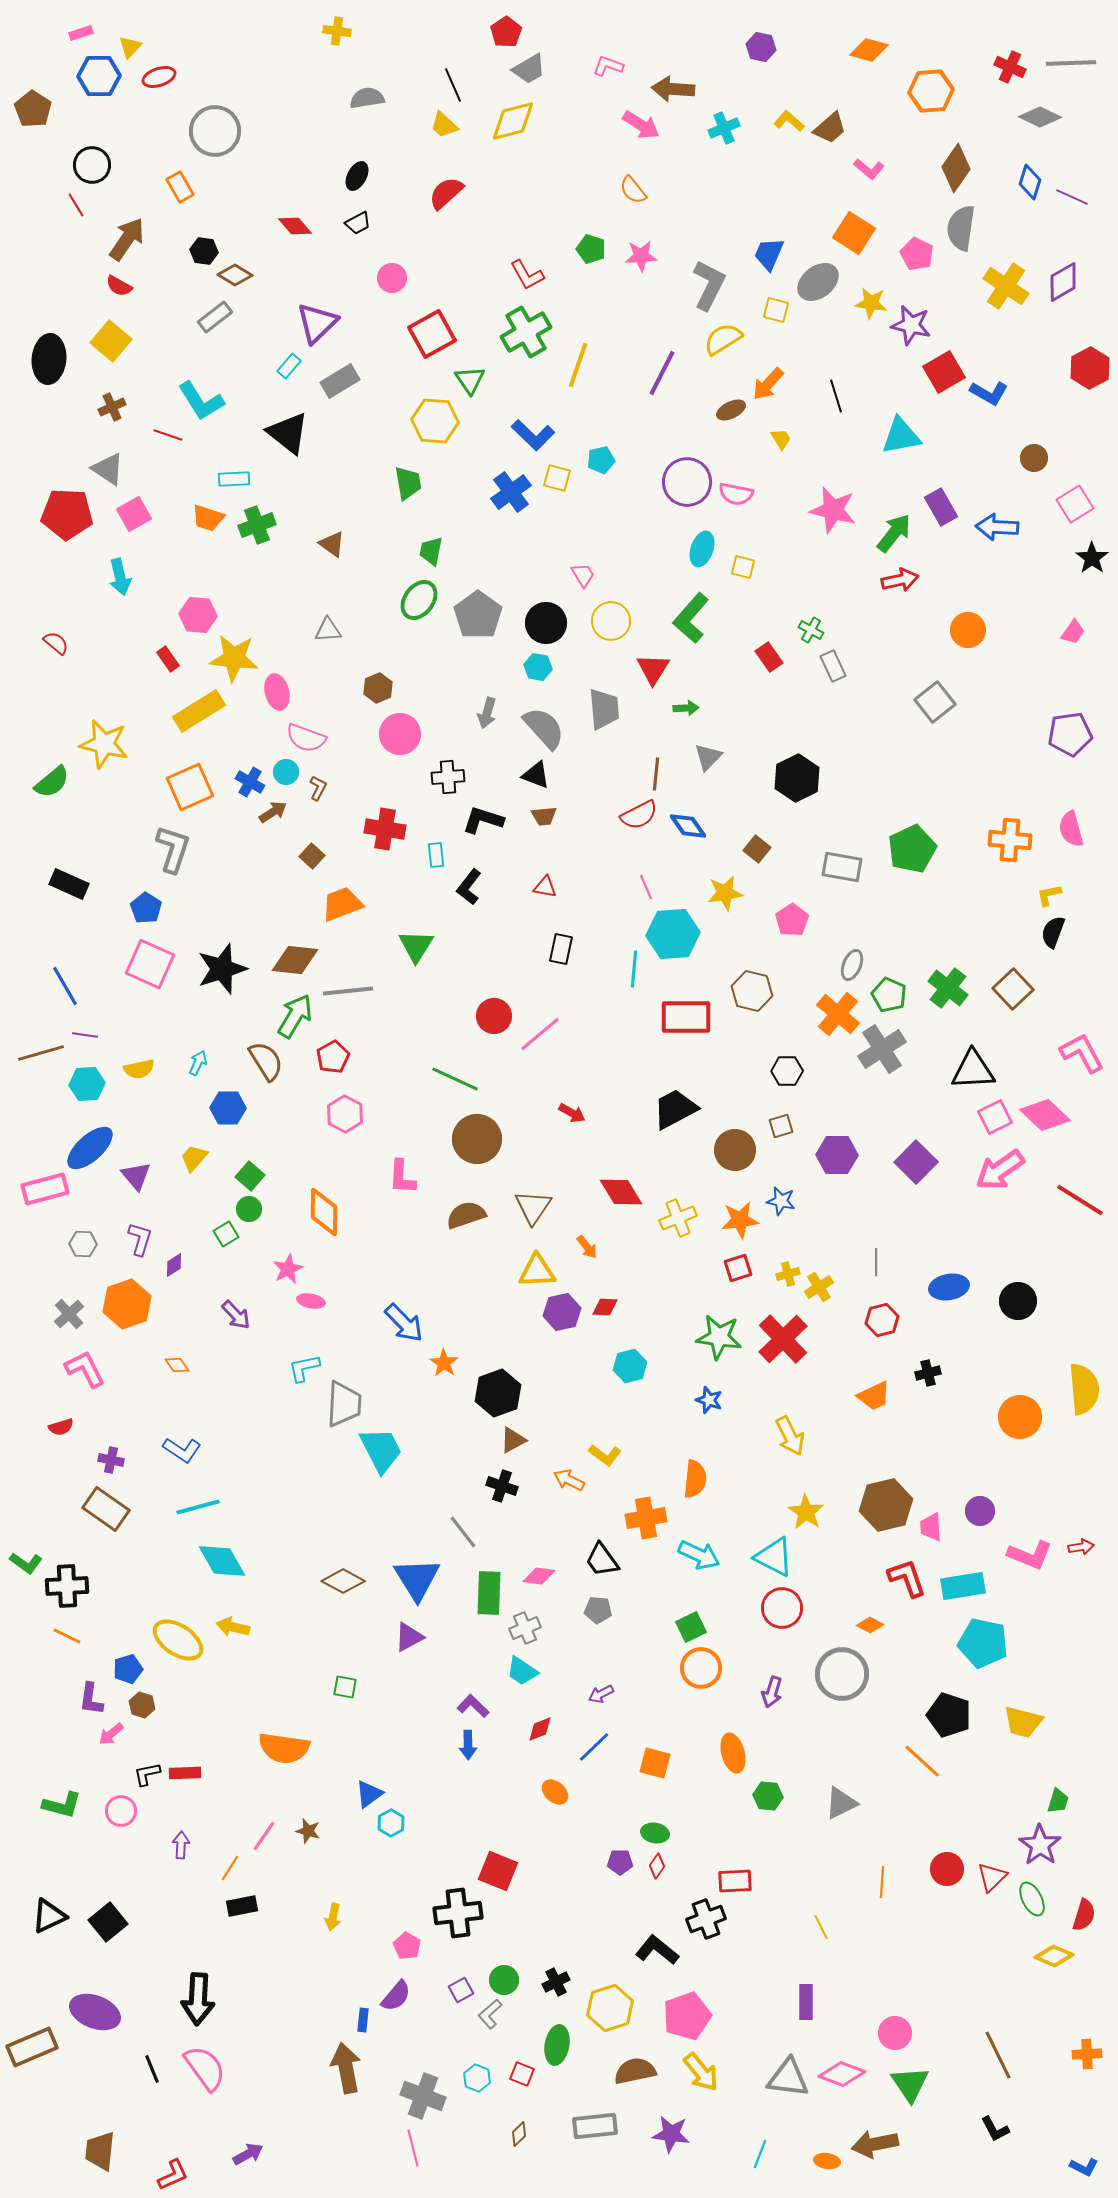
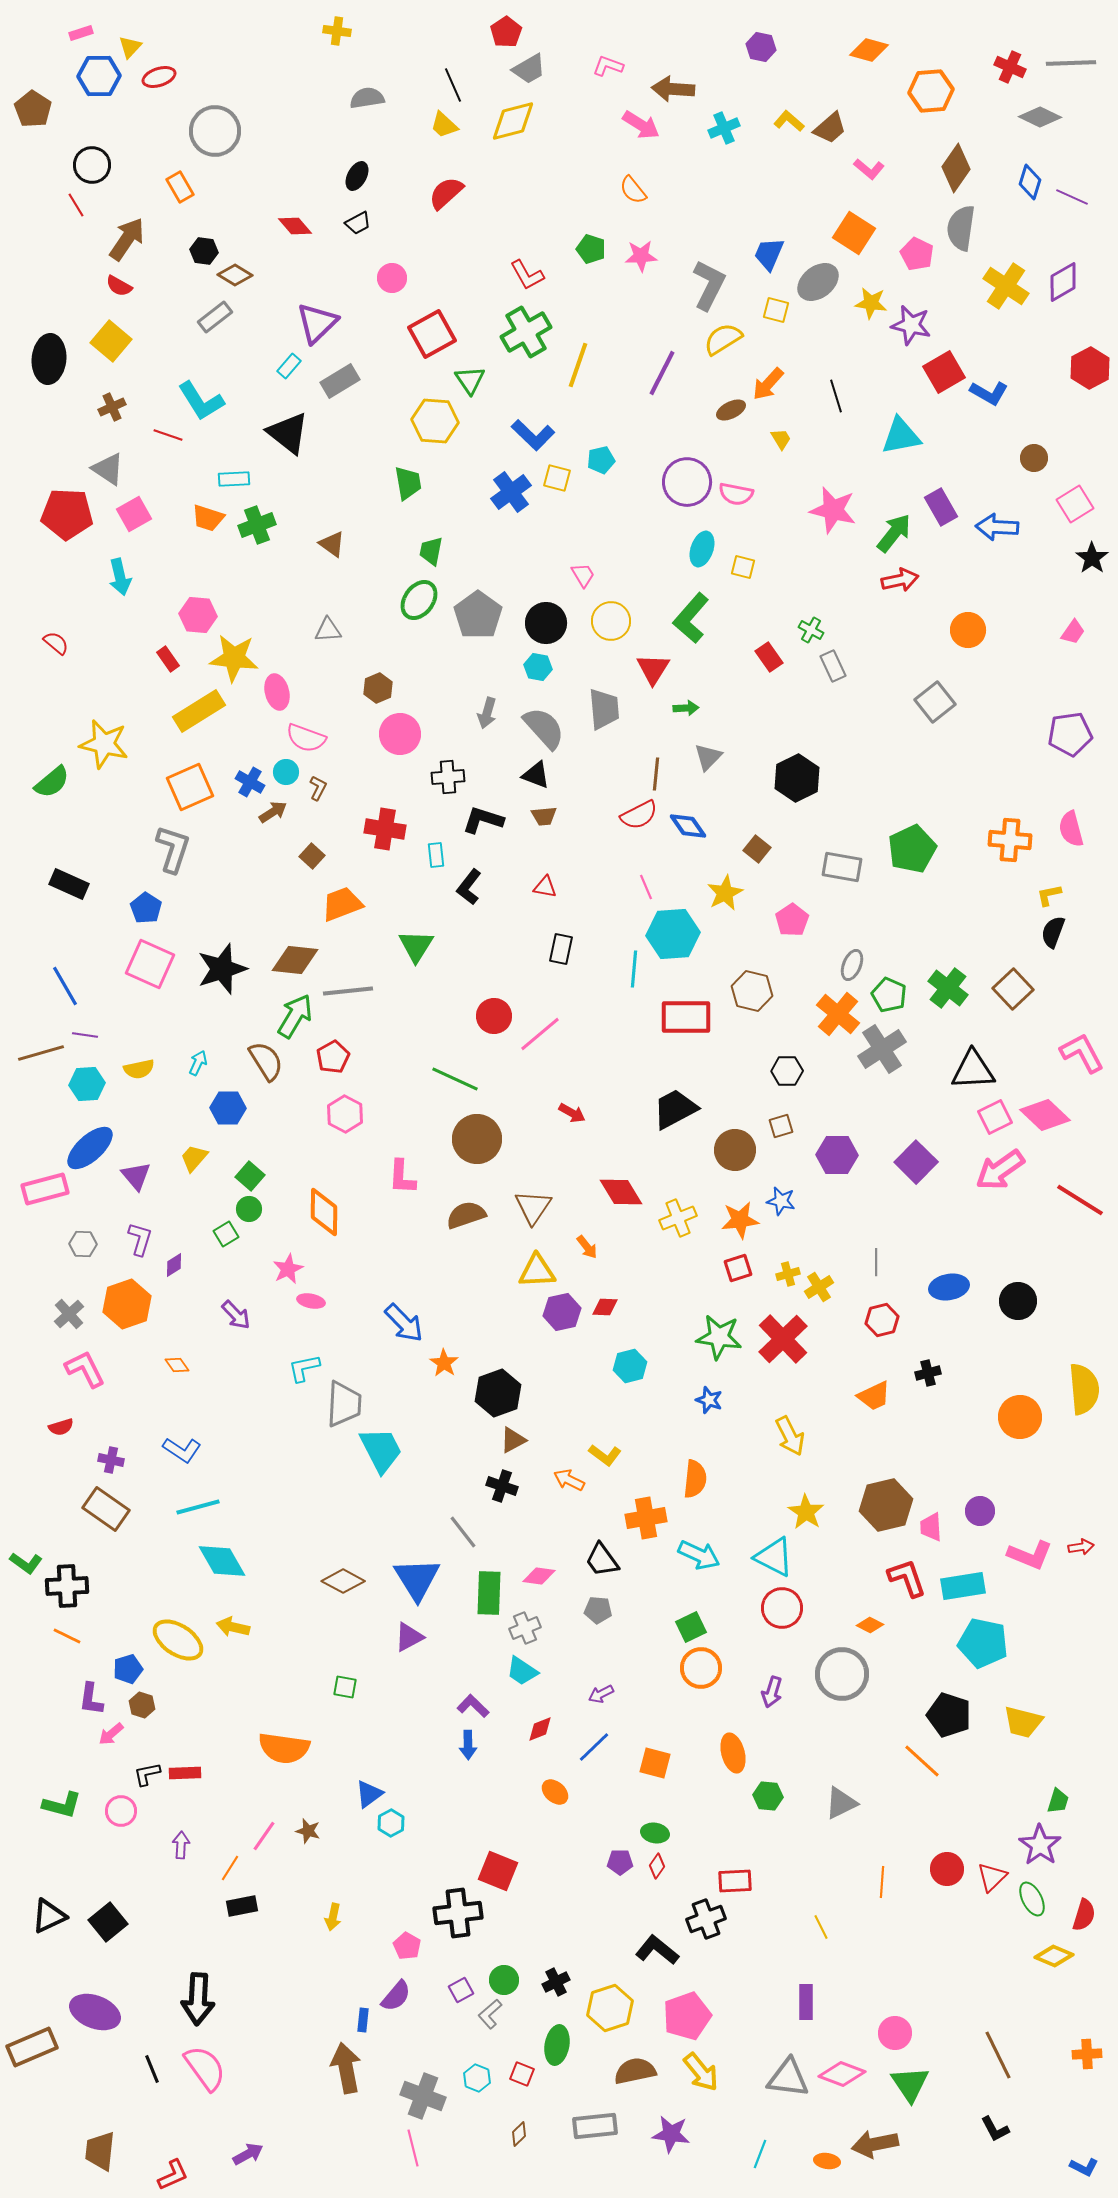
yellow star at (725, 893): rotated 18 degrees counterclockwise
